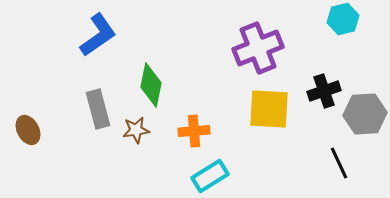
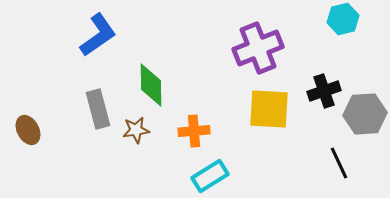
green diamond: rotated 12 degrees counterclockwise
